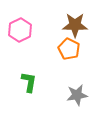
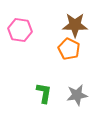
pink hexagon: rotated 25 degrees counterclockwise
green L-shape: moved 15 px right, 11 px down
